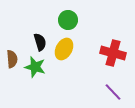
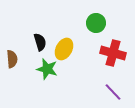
green circle: moved 28 px right, 3 px down
green star: moved 12 px right, 2 px down
